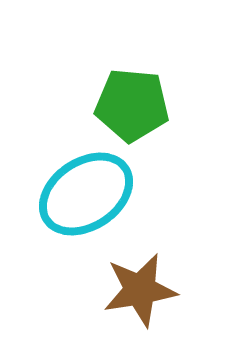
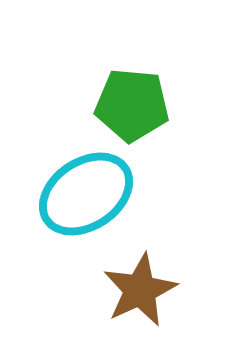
brown star: rotated 16 degrees counterclockwise
